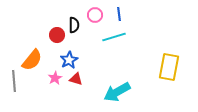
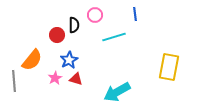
blue line: moved 16 px right
